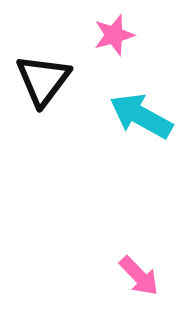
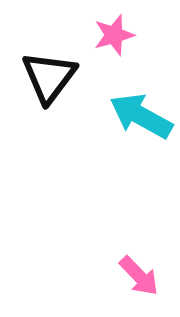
black triangle: moved 6 px right, 3 px up
